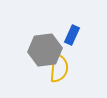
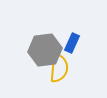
blue rectangle: moved 8 px down
